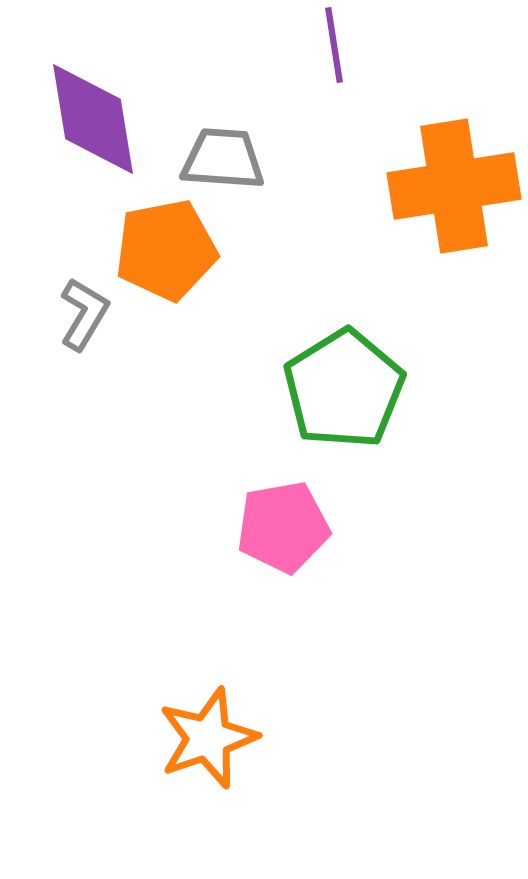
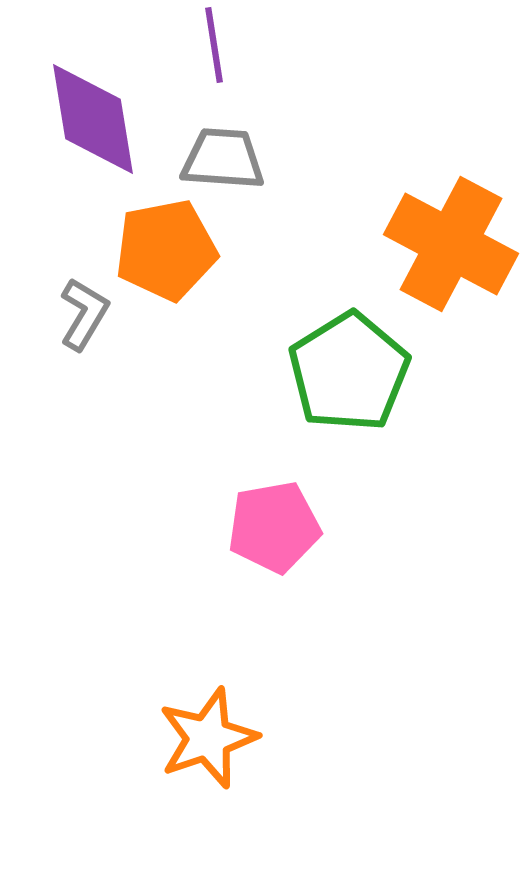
purple line: moved 120 px left
orange cross: moved 3 px left, 58 px down; rotated 37 degrees clockwise
green pentagon: moved 5 px right, 17 px up
pink pentagon: moved 9 px left
